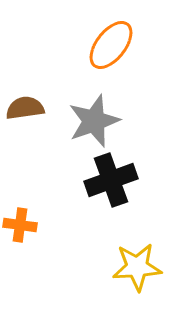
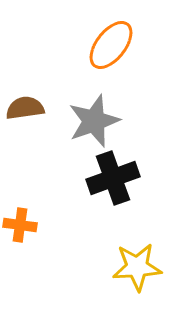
black cross: moved 2 px right, 2 px up
